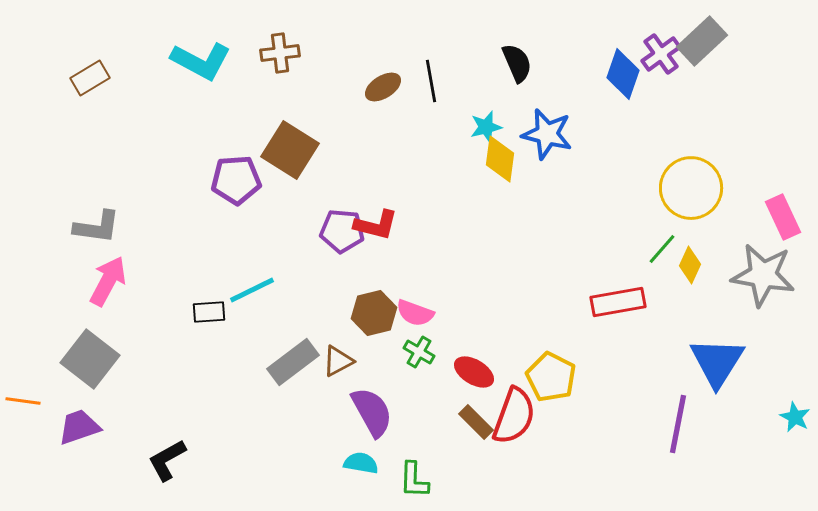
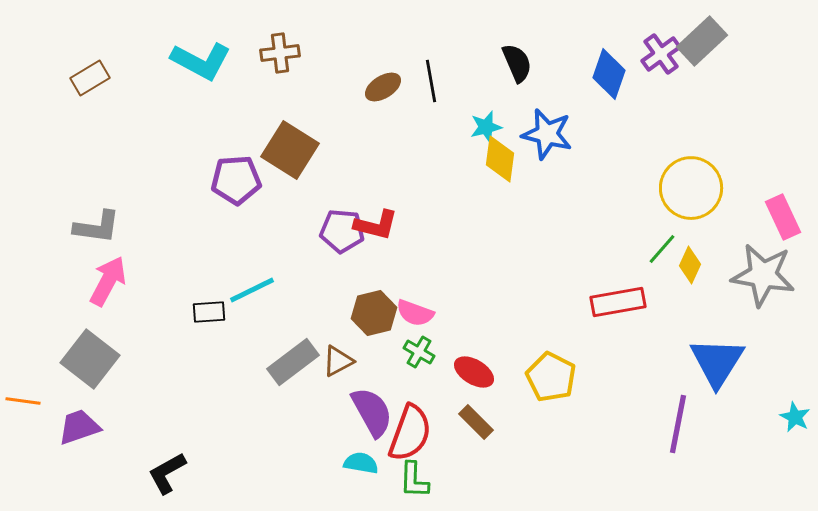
blue diamond at (623, 74): moved 14 px left
red semicircle at (514, 416): moved 104 px left, 17 px down
black L-shape at (167, 460): moved 13 px down
